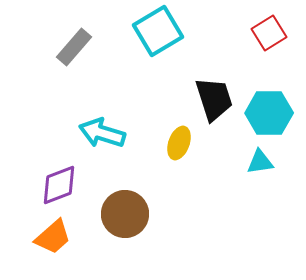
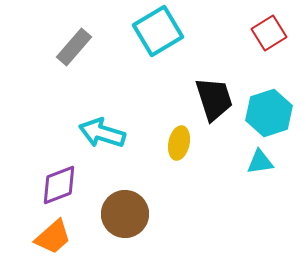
cyan hexagon: rotated 18 degrees counterclockwise
yellow ellipse: rotated 8 degrees counterclockwise
